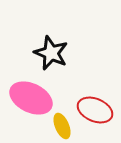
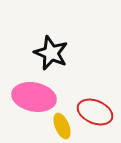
pink ellipse: moved 3 px right, 1 px up; rotated 15 degrees counterclockwise
red ellipse: moved 2 px down
